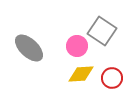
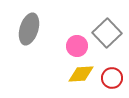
gray square: moved 5 px right, 2 px down; rotated 12 degrees clockwise
gray ellipse: moved 19 px up; rotated 64 degrees clockwise
